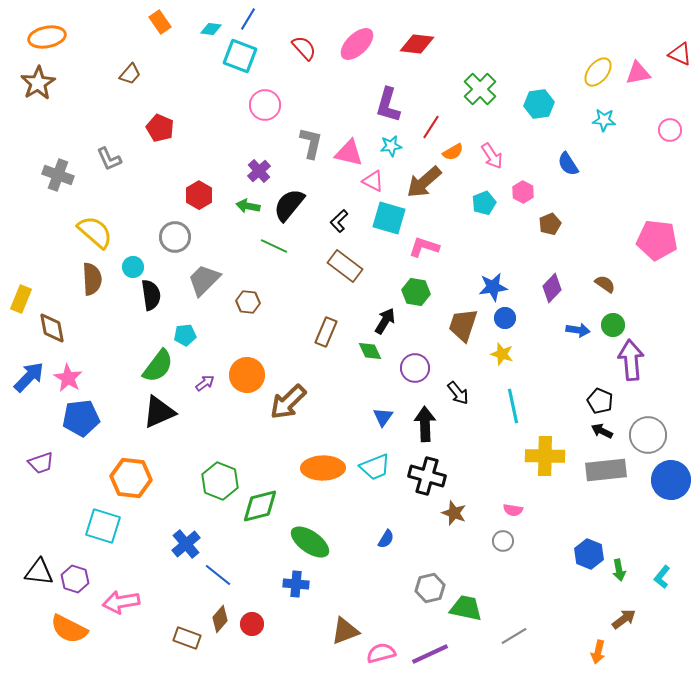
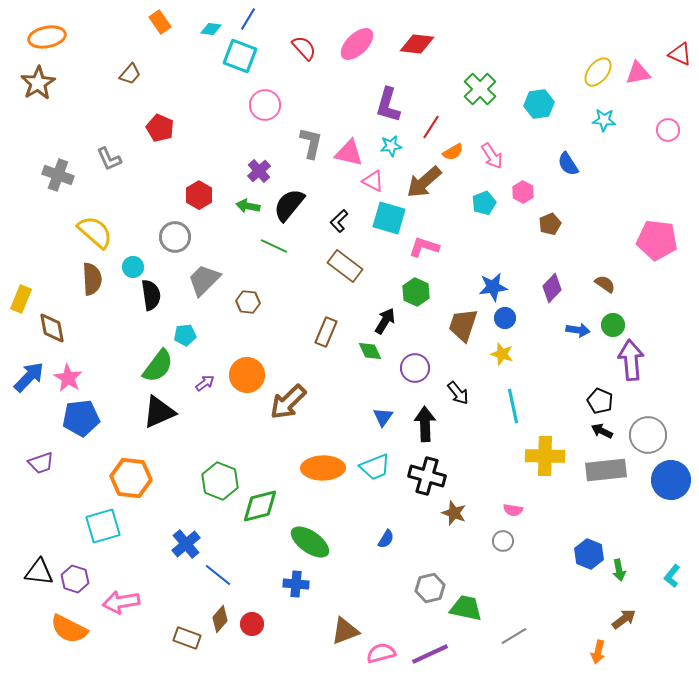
pink circle at (670, 130): moved 2 px left
green hexagon at (416, 292): rotated 16 degrees clockwise
cyan square at (103, 526): rotated 33 degrees counterclockwise
cyan L-shape at (662, 577): moved 10 px right, 1 px up
